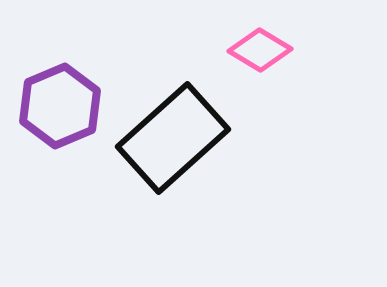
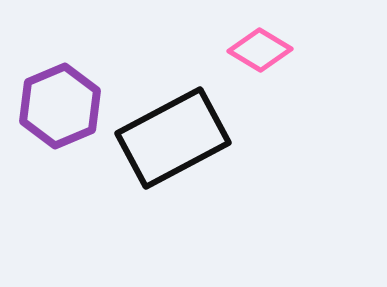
black rectangle: rotated 14 degrees clockwise
